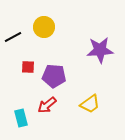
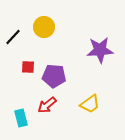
black line: rotated 18 degrees counterclockwise
